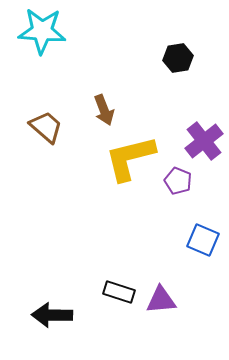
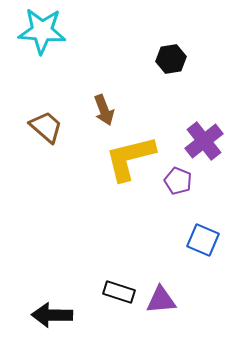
black hexagon: moved 7 px left, 1 px down
